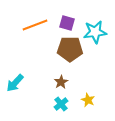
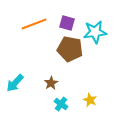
orange line: moved 1 px left, 1 px up
brown pentagon: rotated 10 degrees clockwise
brown star: moved 10 px left, 1 px down
yellow star: moved 2 px right
cyan cross: rotated 16 degrees counterclockwise
